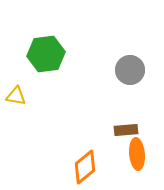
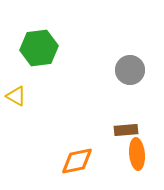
green hexagon: moved 7 px left, 6 px up
yellow triangle: rotated 20 degrees clockwise
orange diamond: moved 8 px left, 6 px up; rotated 28 degrees clockwise
